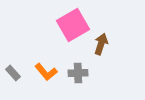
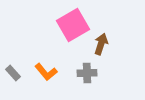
gray cross: moved 9 px right
